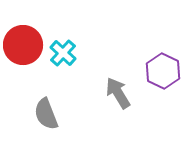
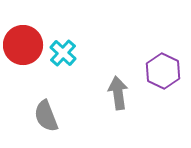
gray arrow: rotated 24 degrees clockwise
gray semicircle: moved 2 px down
